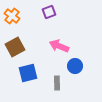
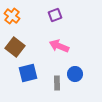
purple square: moved 6 px right, 3 px down
brown square: rotated 24 degrees counterclockwise
blue circle: moved 8 px down
